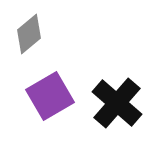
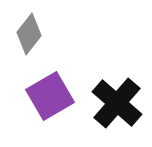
gray diamond: rotated 12 degrees counterclockwise
